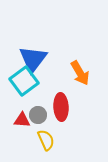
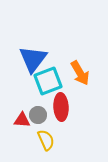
cyan square: moved 24 px right; rotated 16 degrees clockwise
